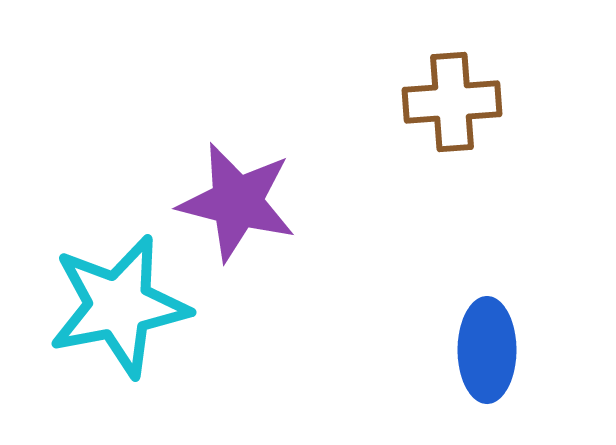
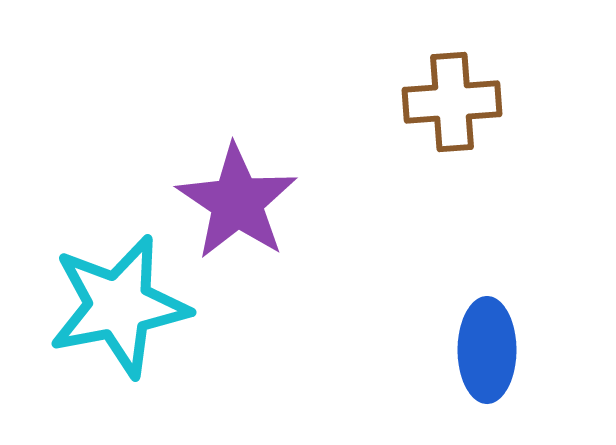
purple star: rotated 20 degrees clockwise
